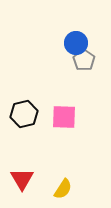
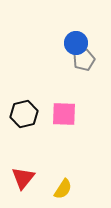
gray pentagon: rotated 15 degrees clockwise
pink square: moved 3 px up
red triangle: moved 1 px right, 1 px up; rotated 10 degrees clockwise
